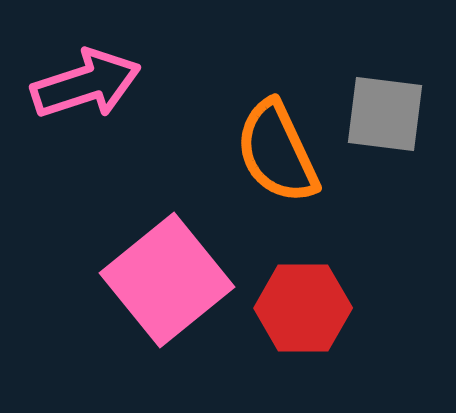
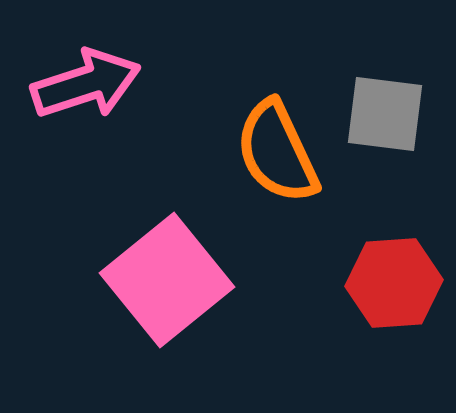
red hexagon: moved 91 px right, 25 px up; rotated 4 degrees counterclockwise
